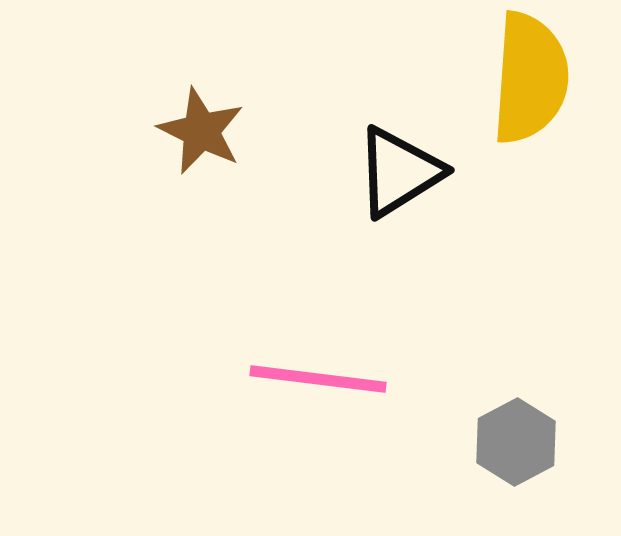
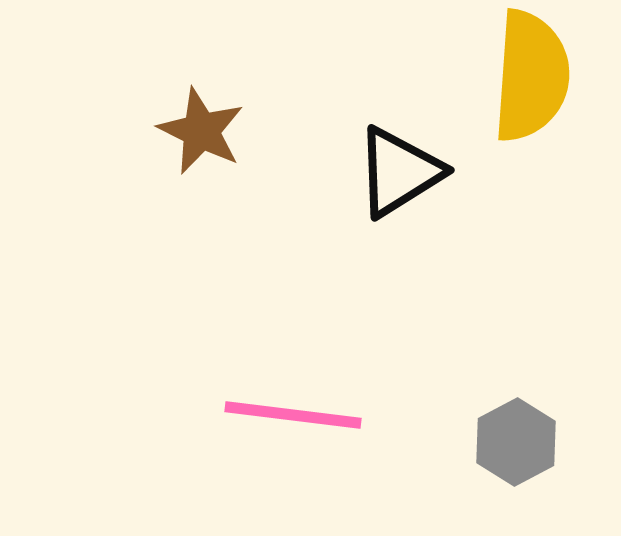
yellow semicircle: moved 1 px right, 2 px up
pink line: moved 25 px left, 36 px down
